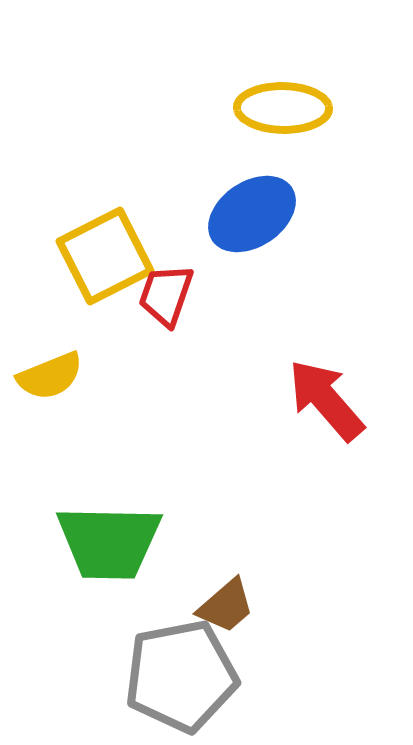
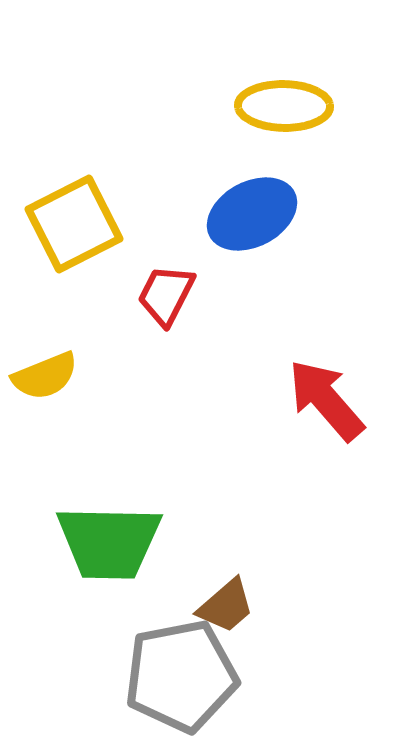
yellow ellipse: moved 1 px right, 2 px up
blue ellipse: rotated 6 degrees clockwise
yellow square: moved 31 px left, 32 px up
red trapezoid: rotated 8 degrees clockwise
yellow semicircle: moved 5 px left
